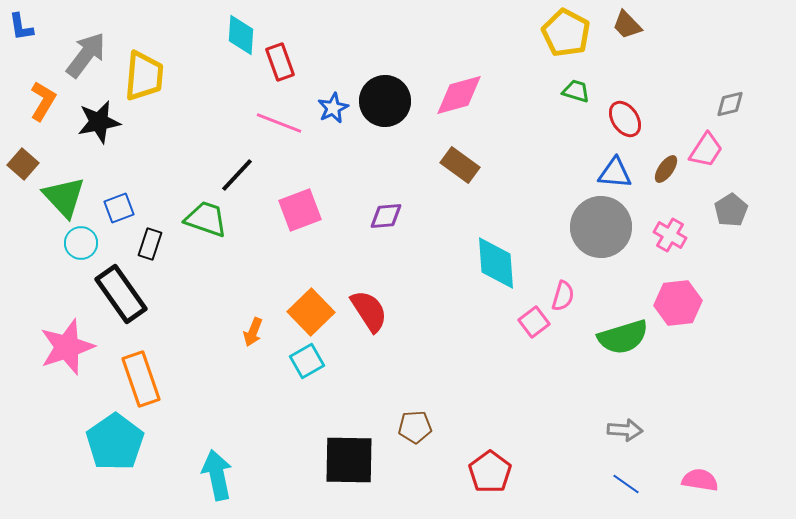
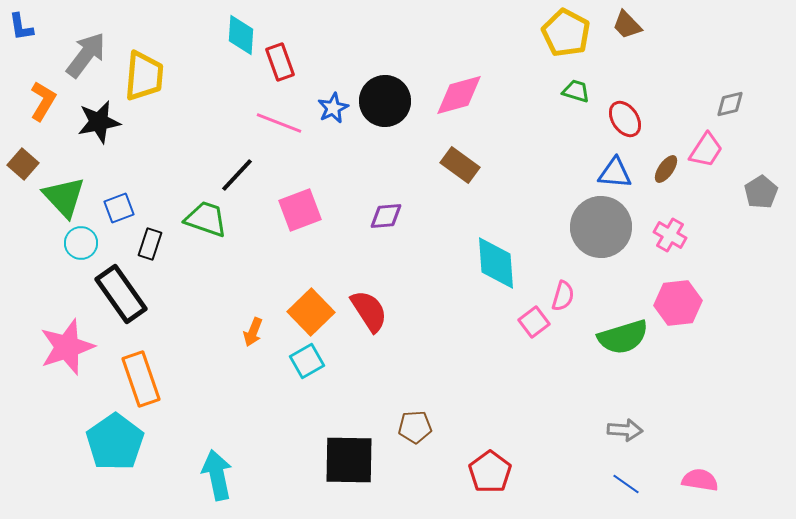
gray pentagon at (731, 210): moved 30 px right, 18 px up
